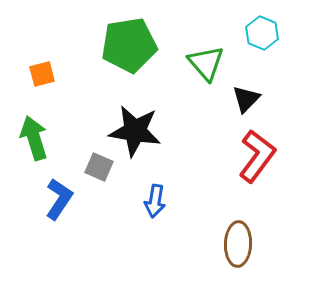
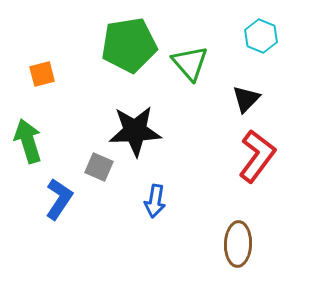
cyan hexagon: moved 1 px left, 3 px down
green triangle: moved 16 px left
black star: rotated 12 degrees counterclockwise
green arrow: moved 6 px left, 3 px down
